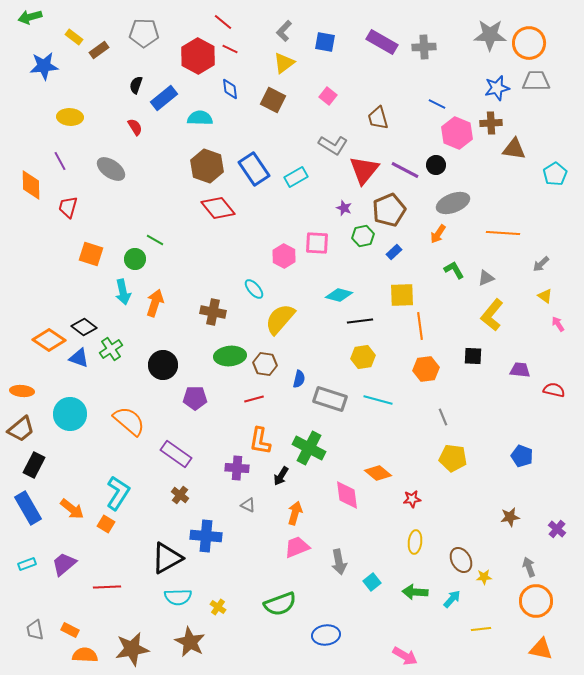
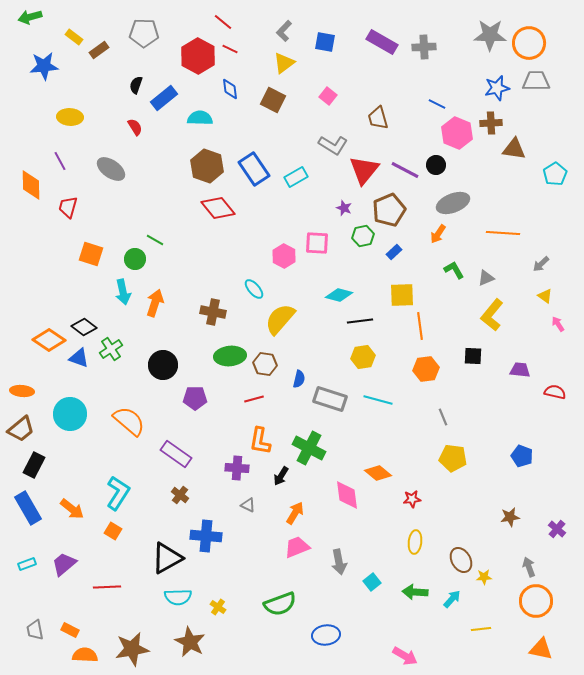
red semicircle at (554, 390): moved 1 px right, 2 px down
orange arrow at (295, 513): rotated 15 degrees clockwise
orange square at (106, 524): moved 7 px right, 7 px down
